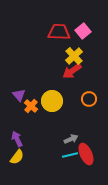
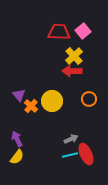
red arrow: rotated 36 degrees clockwise
